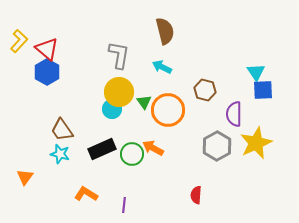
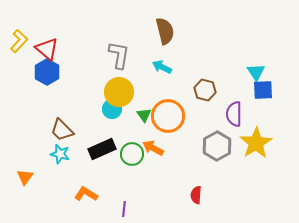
green triangle: moved 13 px down
orange circle: moved 6 px down
brown trapezoid: rotated 10 degrees counterclockwise
yellow star: rotated 8 degrees counterclockwise
purple line: moved 4 px down
